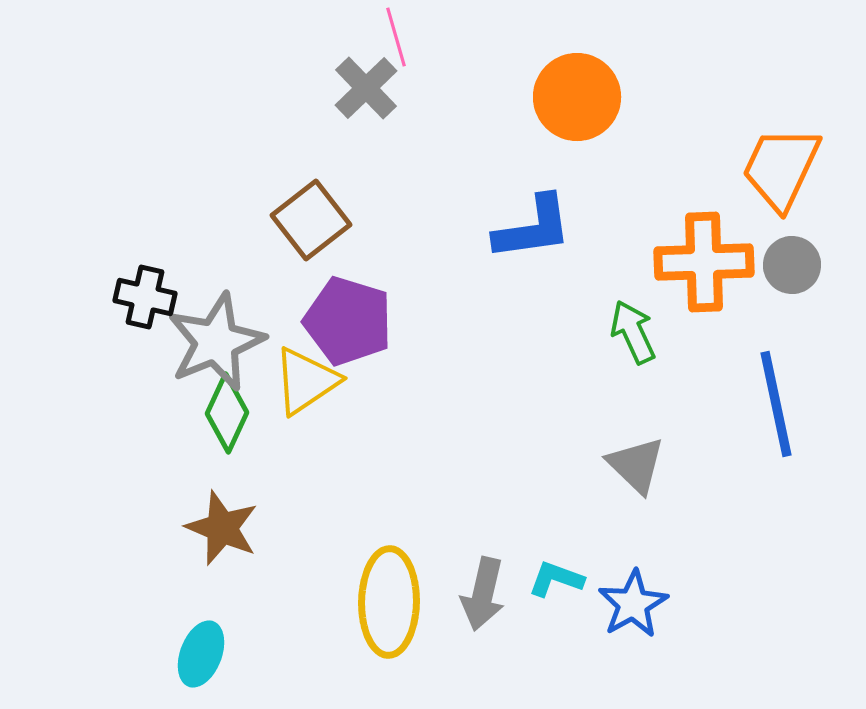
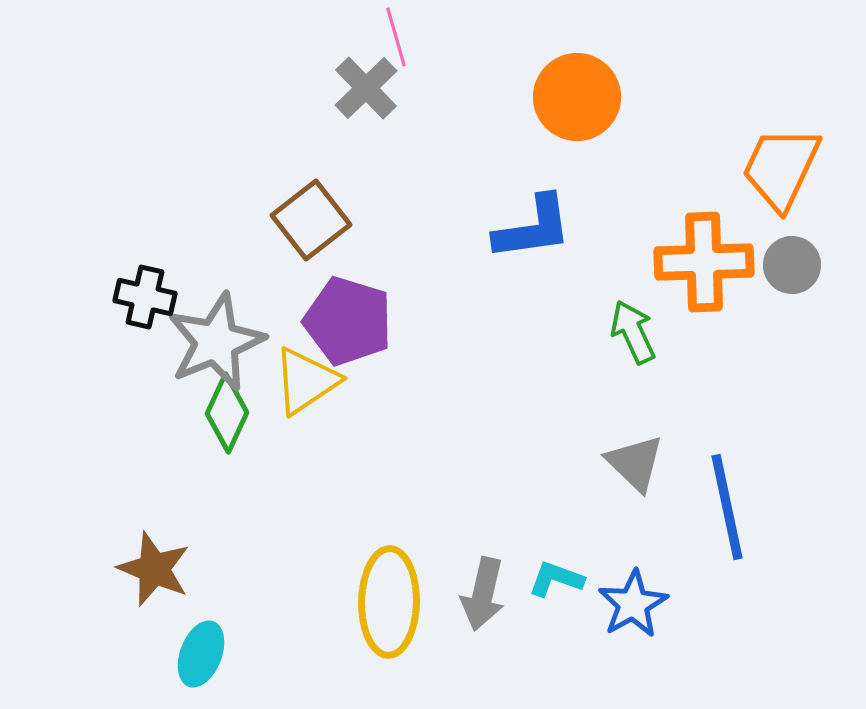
blue line: moved 49 px left, 103 px down
gray triangle: moved 1 px left, 2 px up
brown star: moved 68 px left, 41 px down
